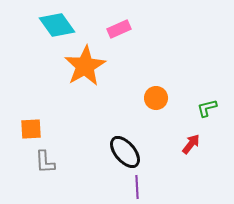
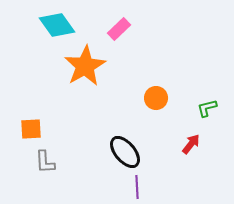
pink rectangle: rotated 20 degrees counterclockwise
